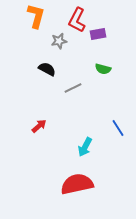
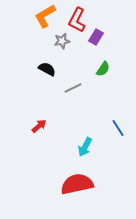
orange L-shape: moved 9 px right; rotated 135 degrees counterclockwise
purple rectangle: moved 2 px left, 3 px down; rotated 49 degrees counterclockwise
gray star: moved 3 px right
green semicircle: rotated 70 degrees counterclockwise
